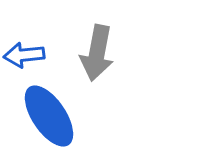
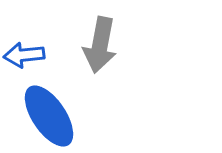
gray arrow: moved 3 px right, 8 px up
